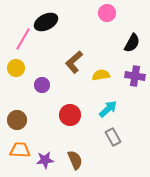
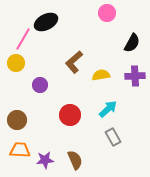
yellow circle: moved 5 px up
purple cross: rotated 12 degrees counterclockwise
purple circle: moved 2 px left
